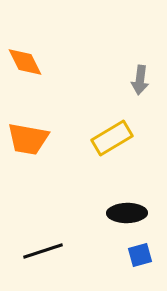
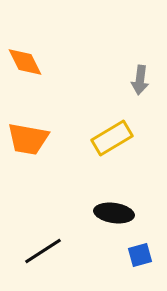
black ellipse: moved 13 px left; rotated 9 degrees clockwise
black line: rotated 15 degrees counterclockwise
